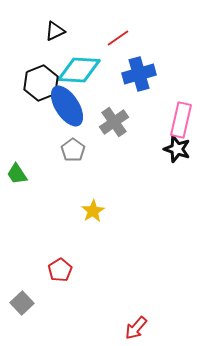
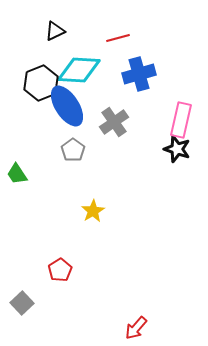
red line: rotated 20 degrees clockwise
